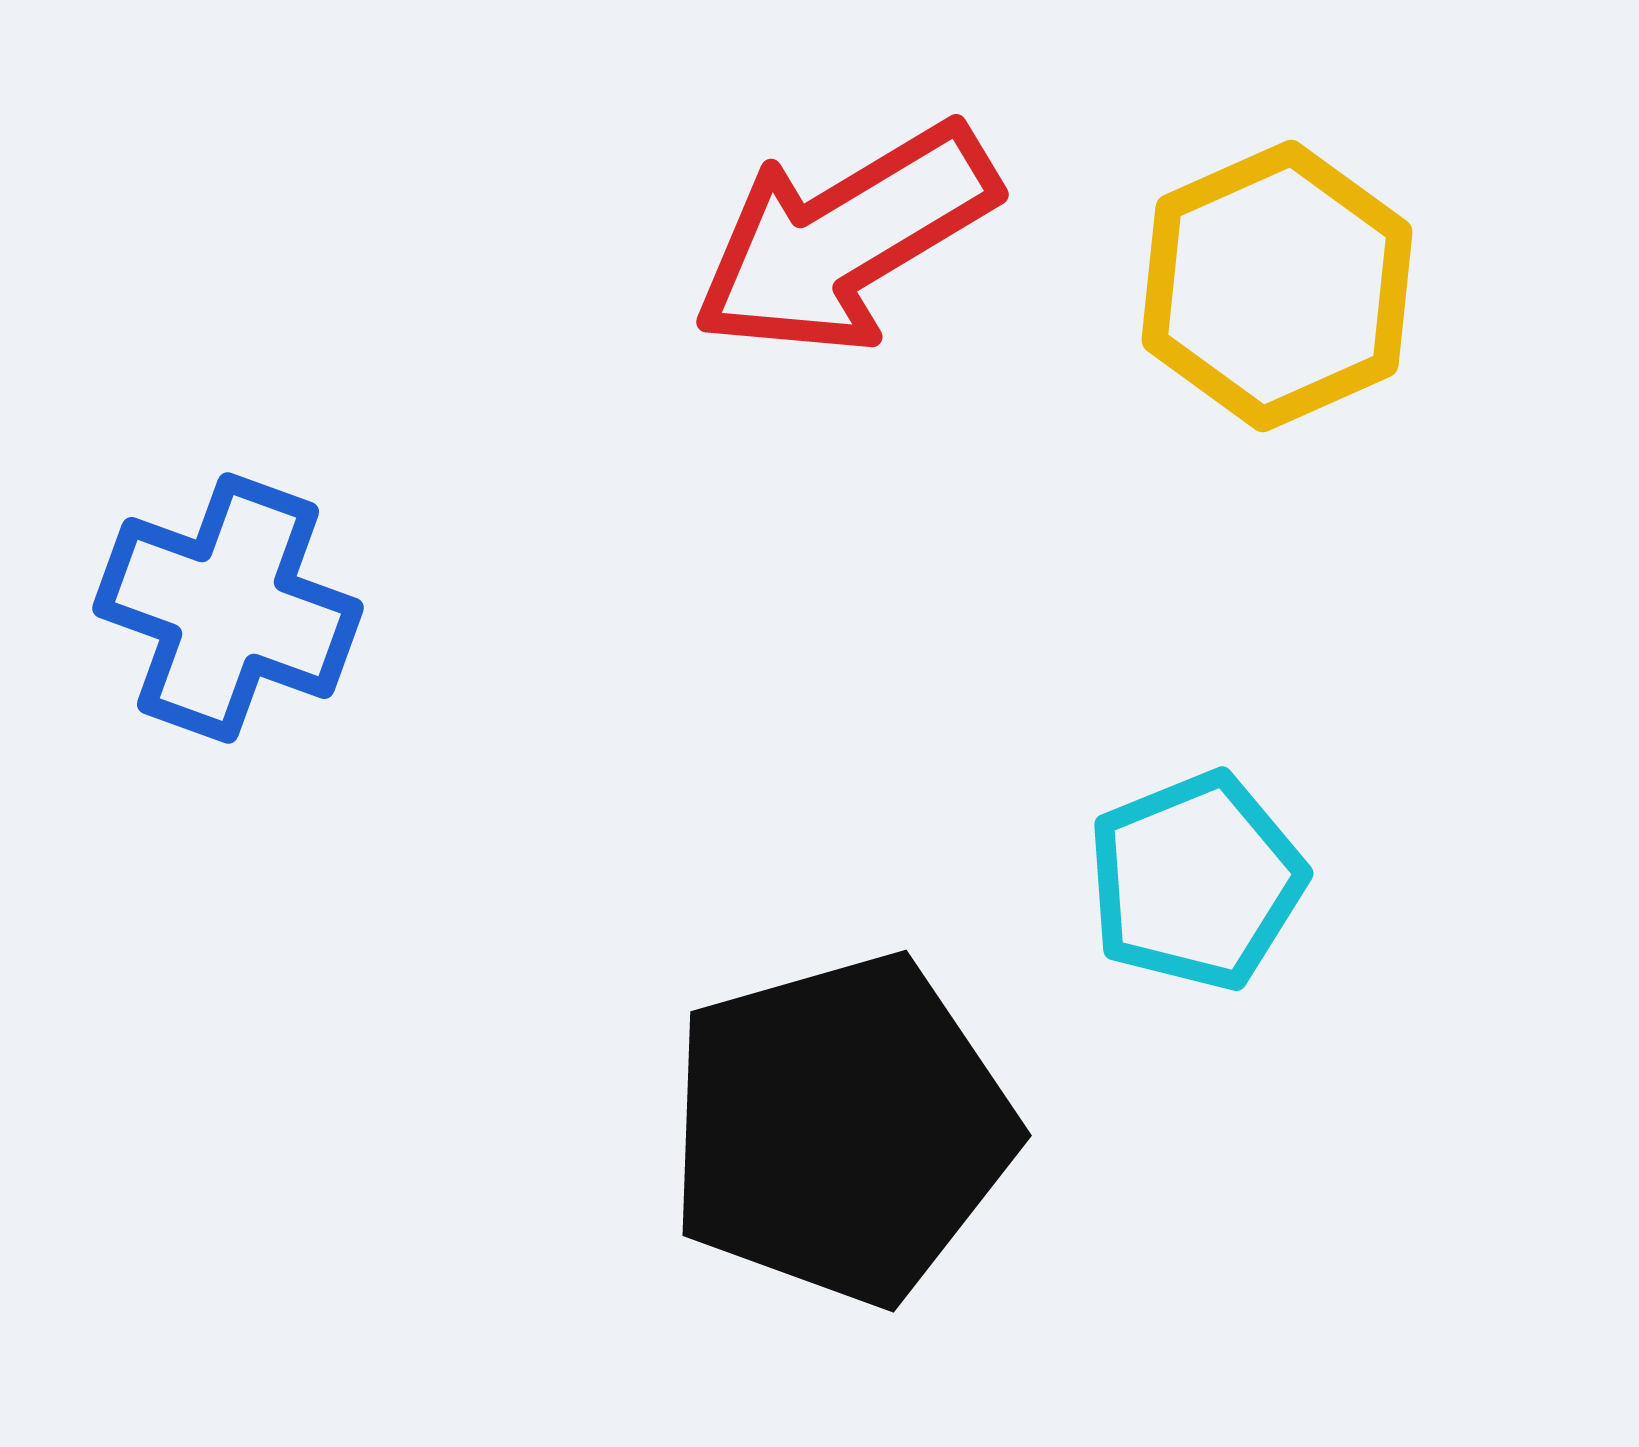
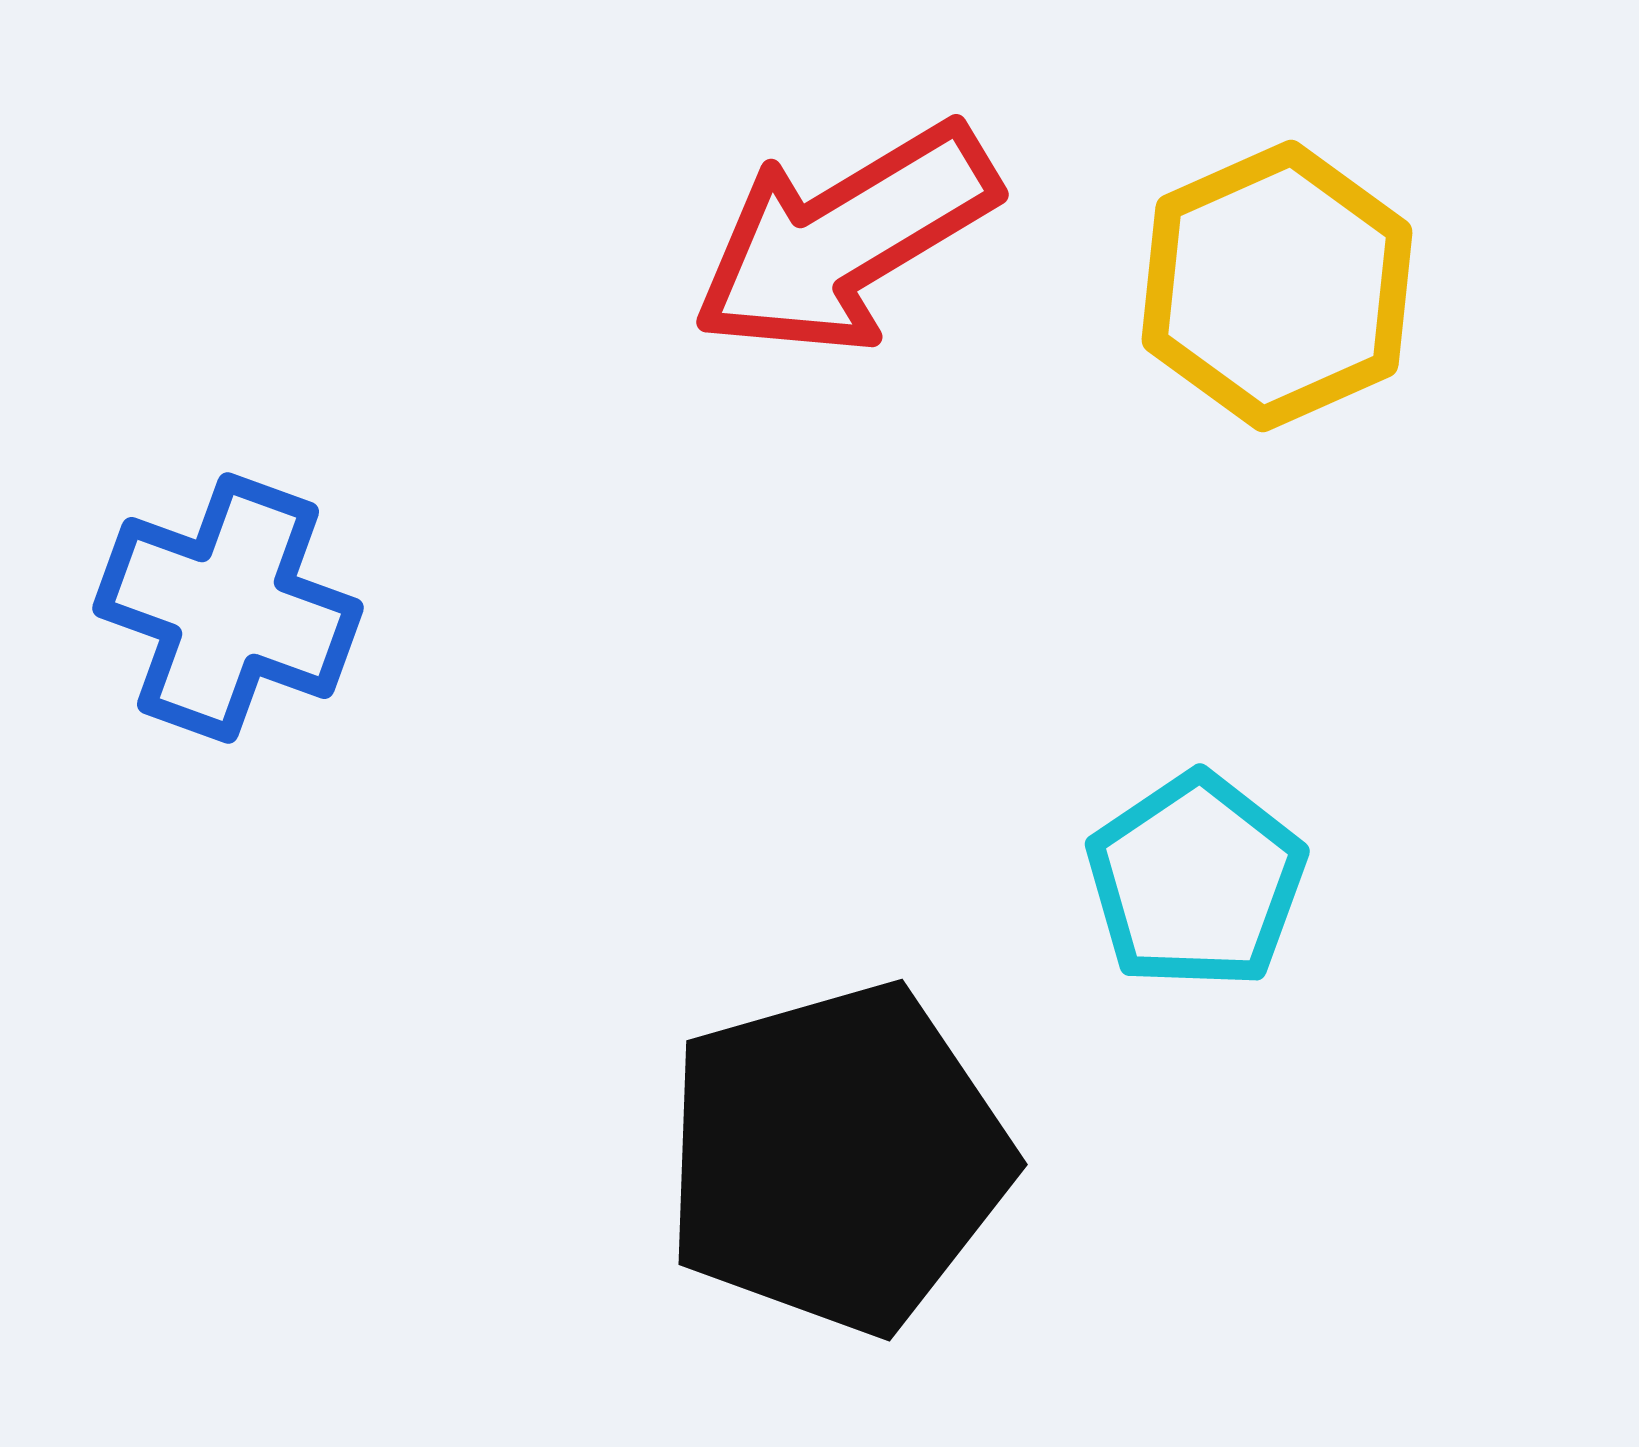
cyan pentagon: rotated 12 degrees counterclockwise
black pentagon: moved 4 px left, 29 px down
